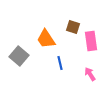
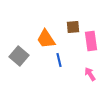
brown square: rotated 24 degrees counterclockwise
blue line: moved 1 px left, 3 px up
